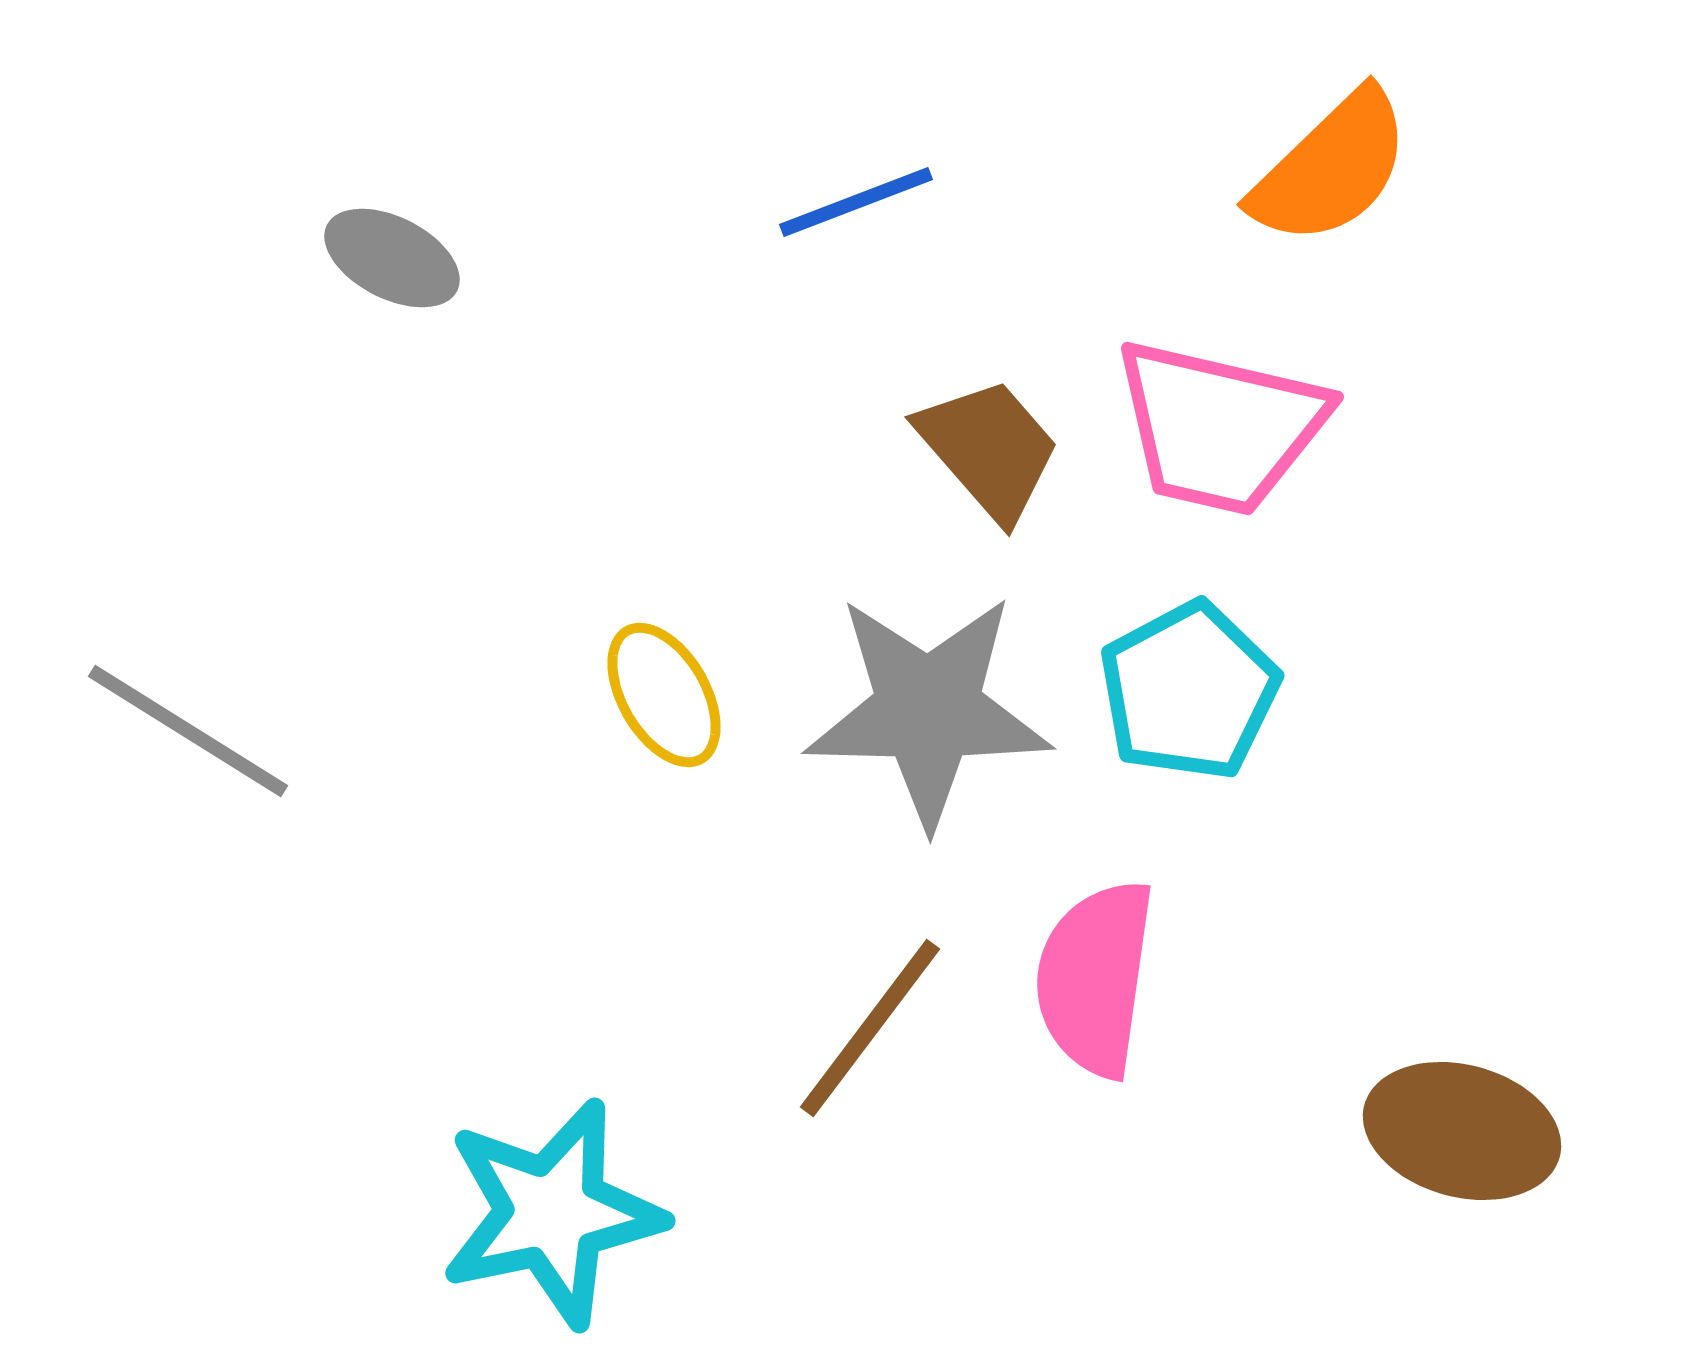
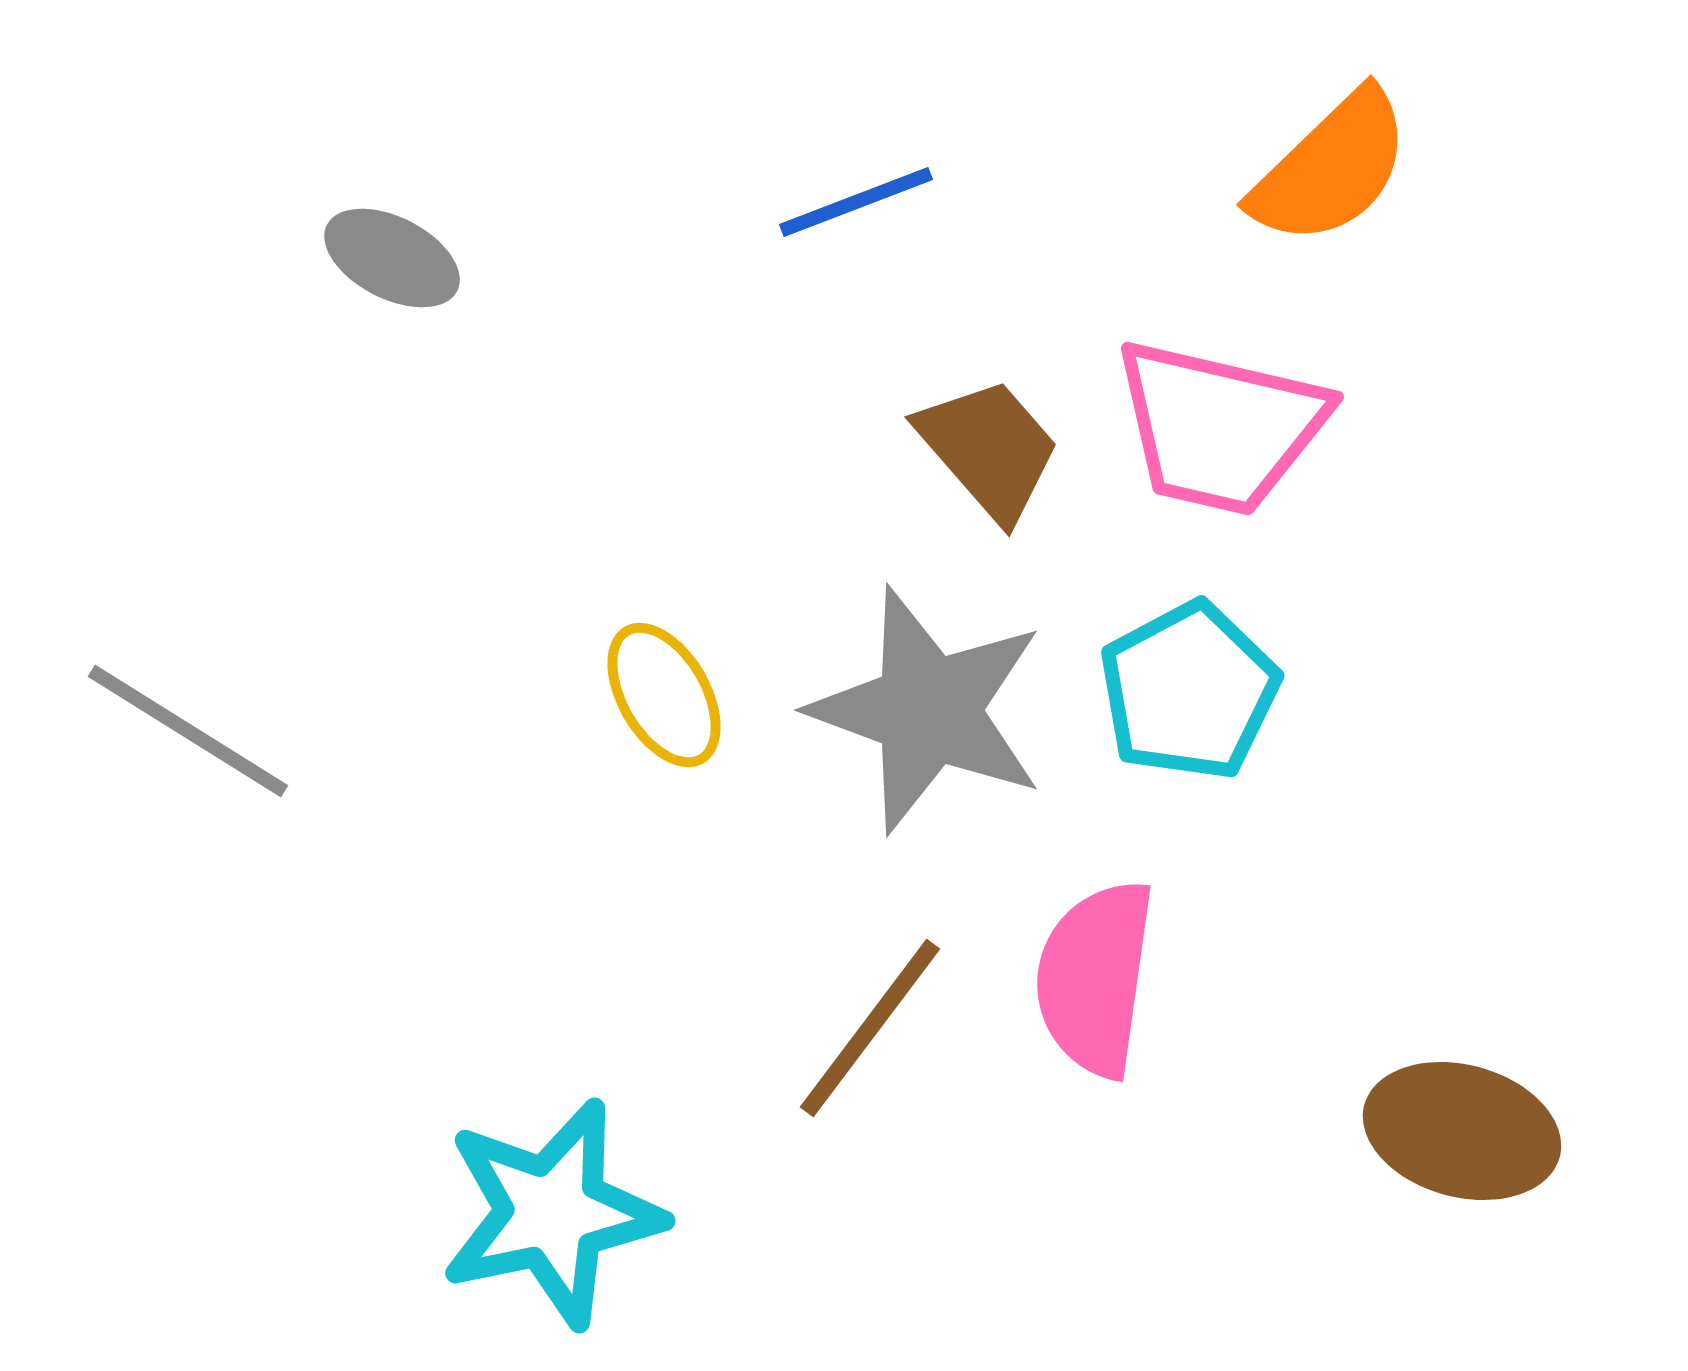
gray star: rotated 19 degrees clockwise
